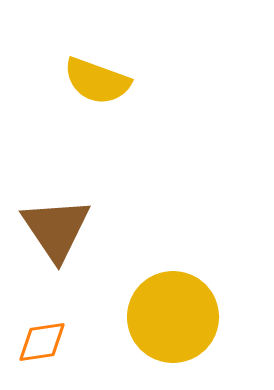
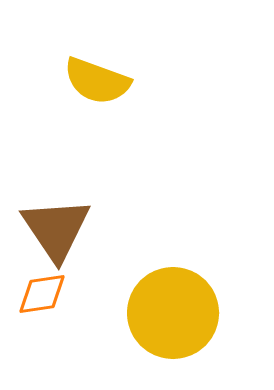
yellow circle: moved 4 px up
orange diamond: moved 48 px up
